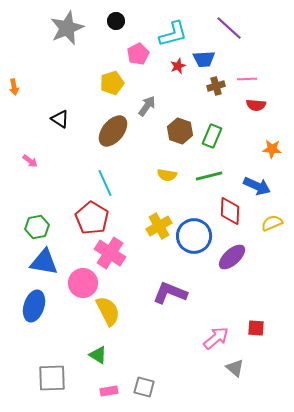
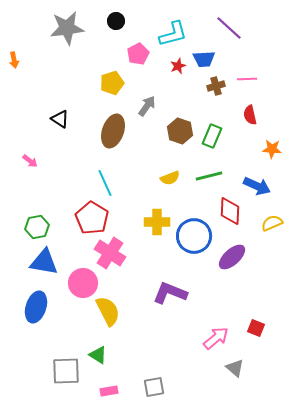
gray star at (67, 28): rotated 16 degrees clockwise
orange arrow at (14, 87): moved 27 px up
red semicircle at (256, 105): moved 6 px left, 10 px down; rotated 72 degrees clockwise
brown ellipse at (113, 131): rotated 20 degrees counterclockwise
yellow semicircle at (167, 175): moved 3 px right, 3 px down; rotated 30 degrees counterclockwise
yellow cross at (159, 226): moved 2 px left, 4 px up; rotated 30 degrees clockwise
blue ellipse at (34, 306): moved 2 px right, 1 px down
red square at (256, 328): rotated 18 degrees clockwise
gray square at (52, 378): moved 14 px right, 7 px up
gray square at (144, 387): moved 10 px right; rotated 25 degrees counterclockwise
